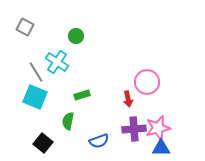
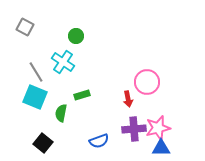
cyan cross: moved 6 px right
green semicircle: moved 7 px left, 8 px up
